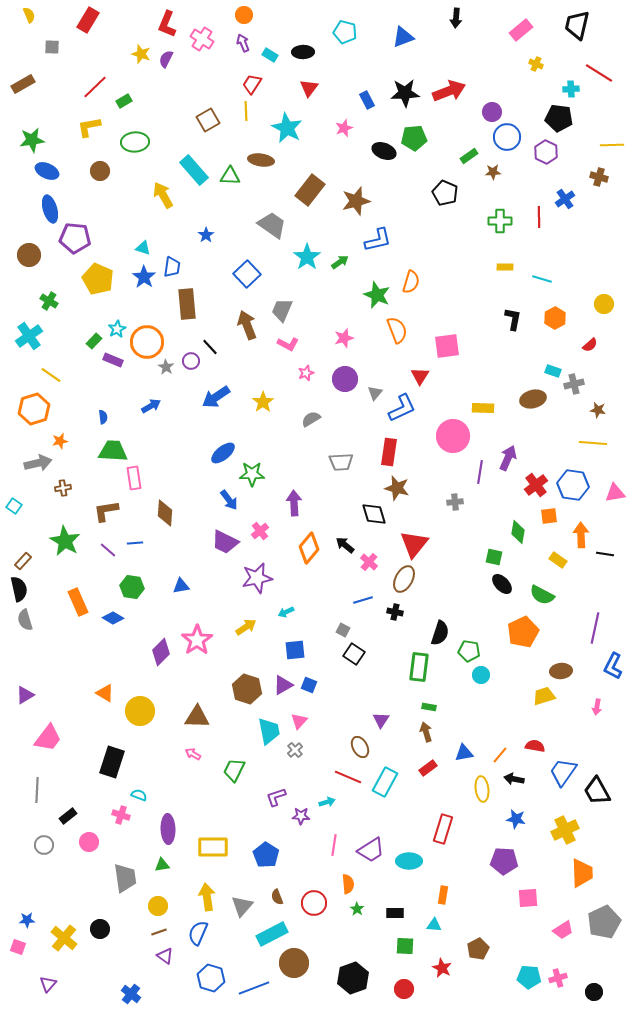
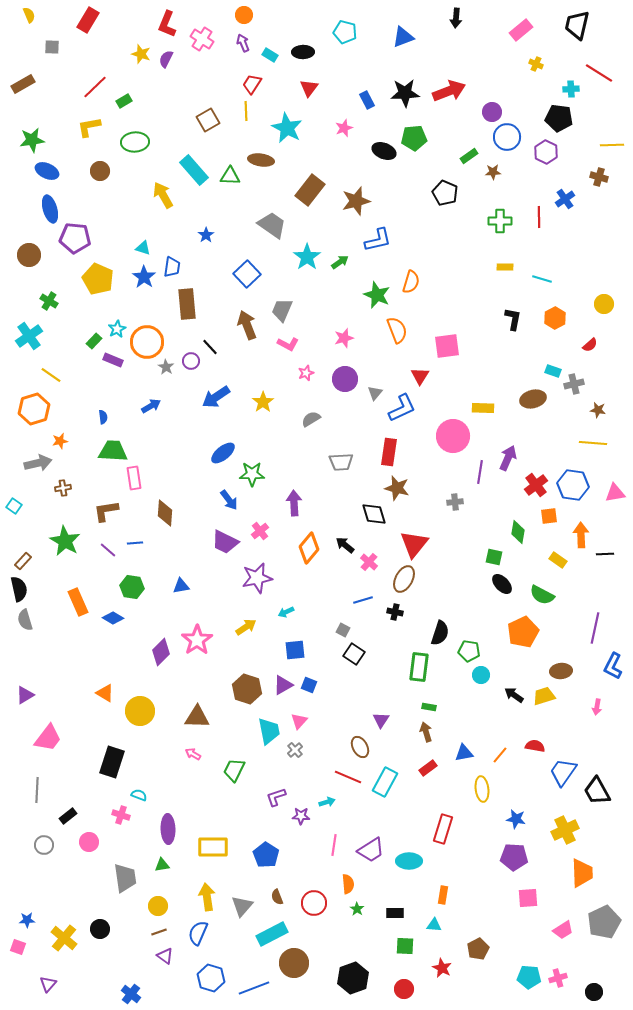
black line at (605, 554): rotated 12 degrees counterclockwise
black arrow at (514, 779): moved 84 px up; rotated 24 degrees clockwise
purple pentagon at (504, 861): moved 10 px right, 4 px up
